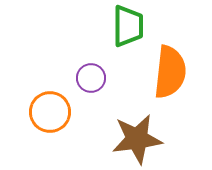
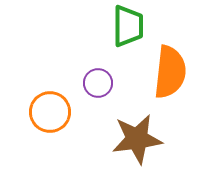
purple circle: moved 7 px right, 5 px down
